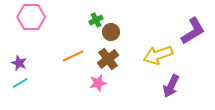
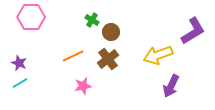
green cross: moved 4 px left; rotated 32 degrees counterclockwise
pink star: moved 15 px left, 3 px down
